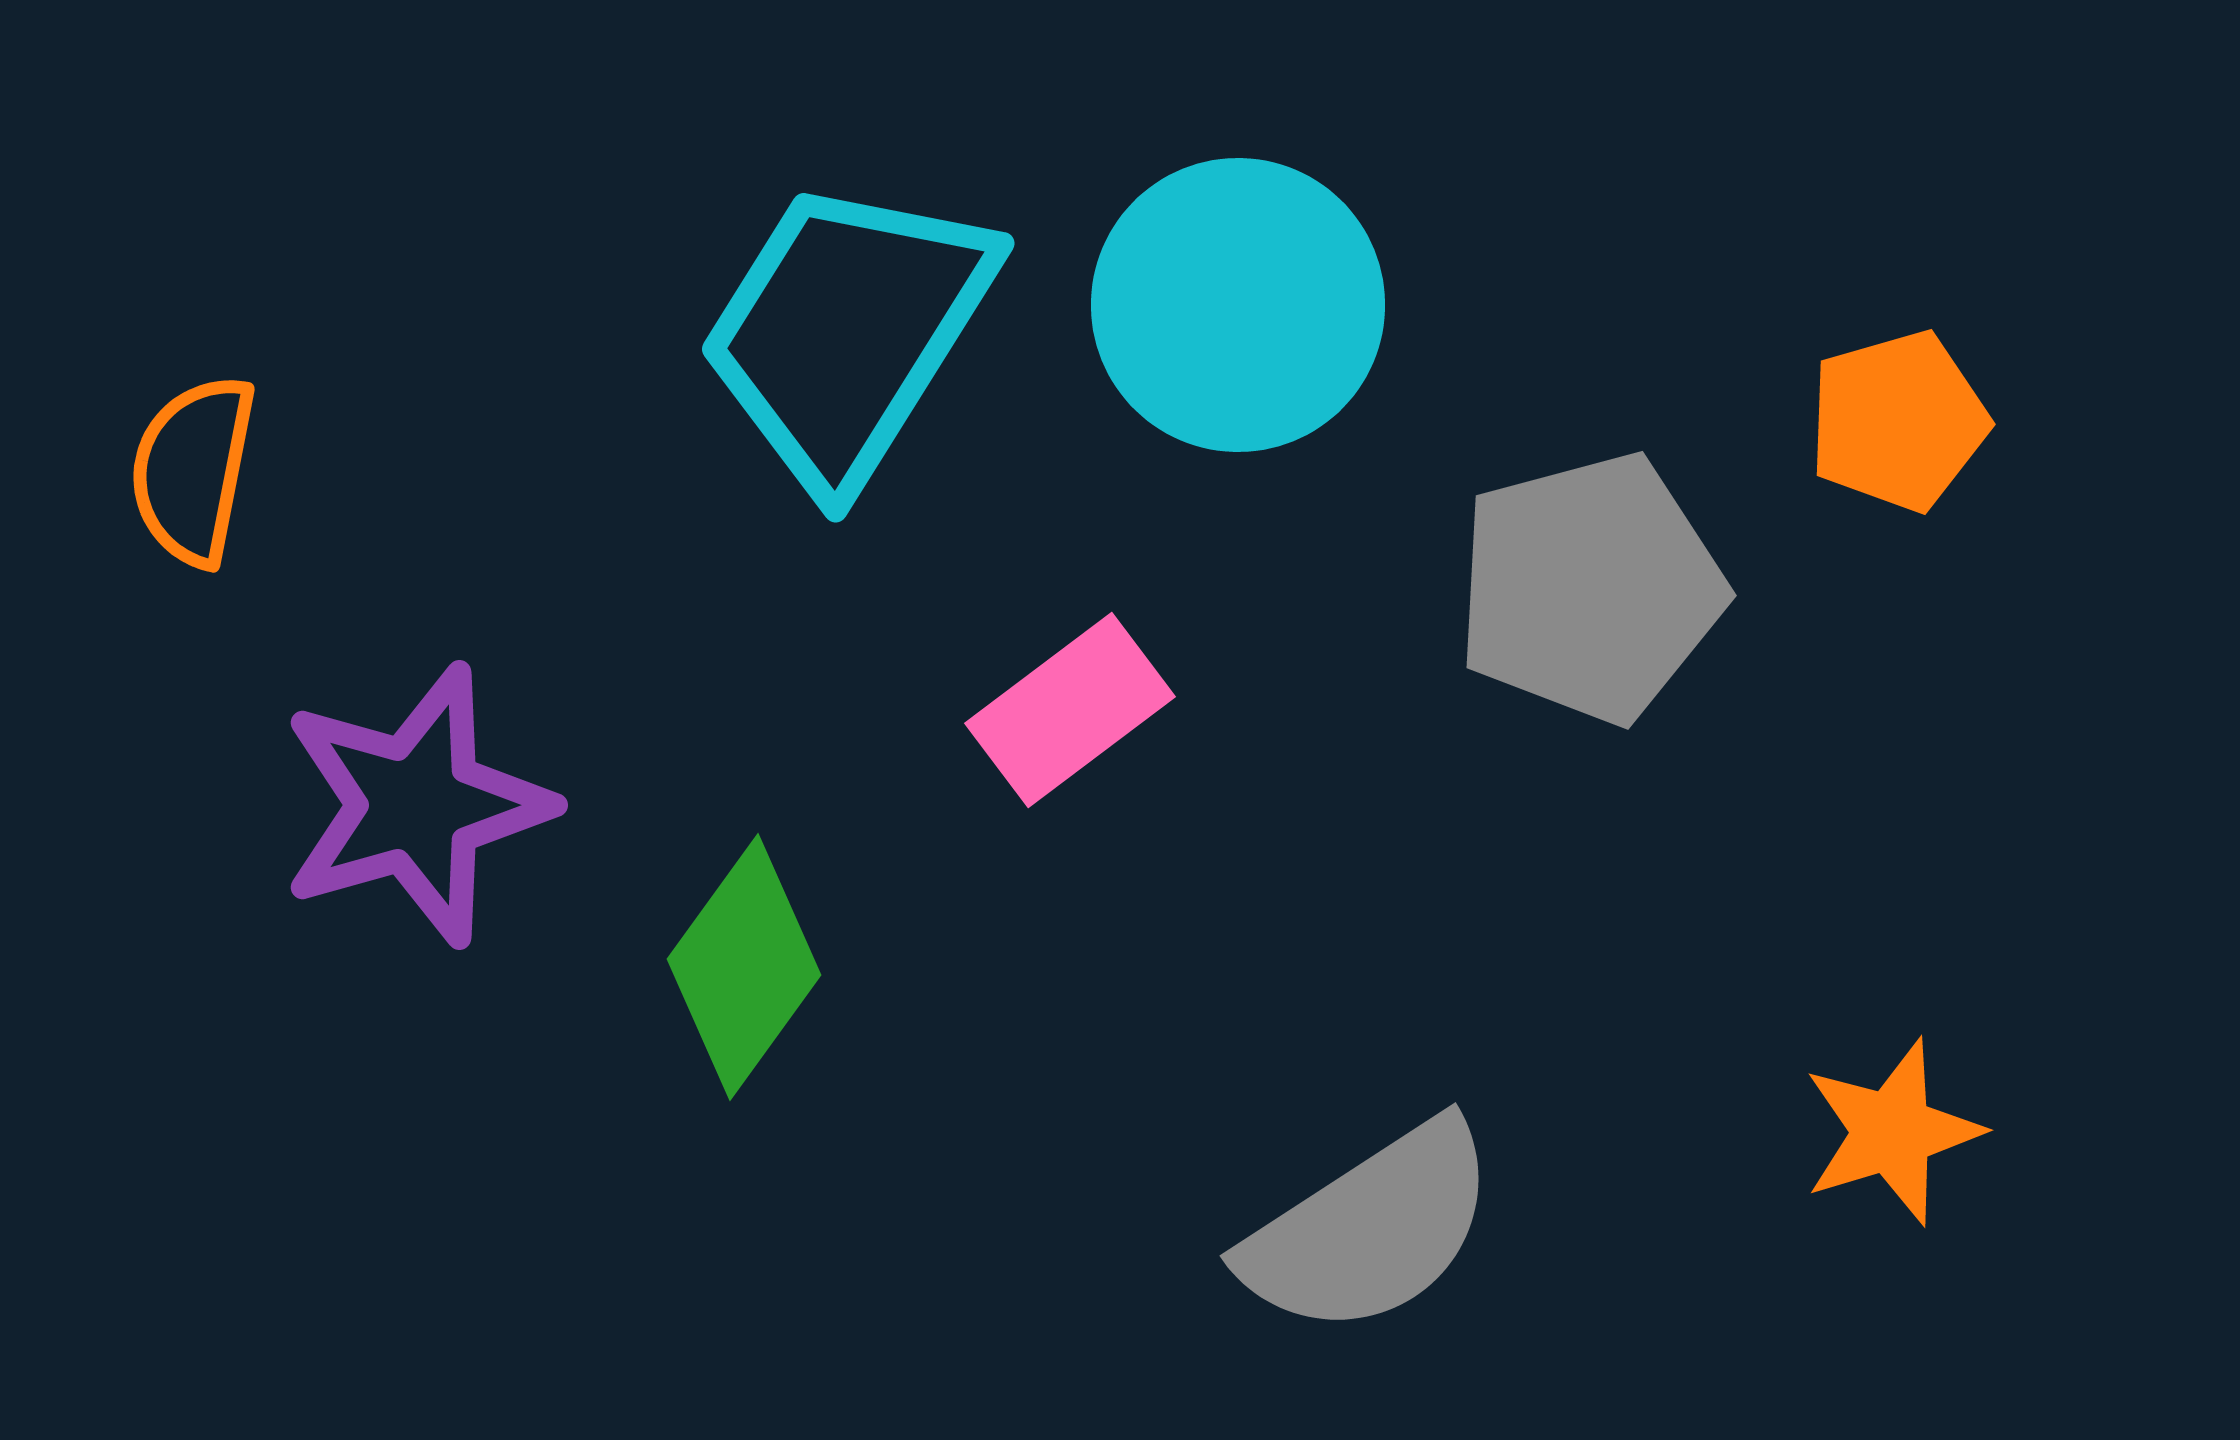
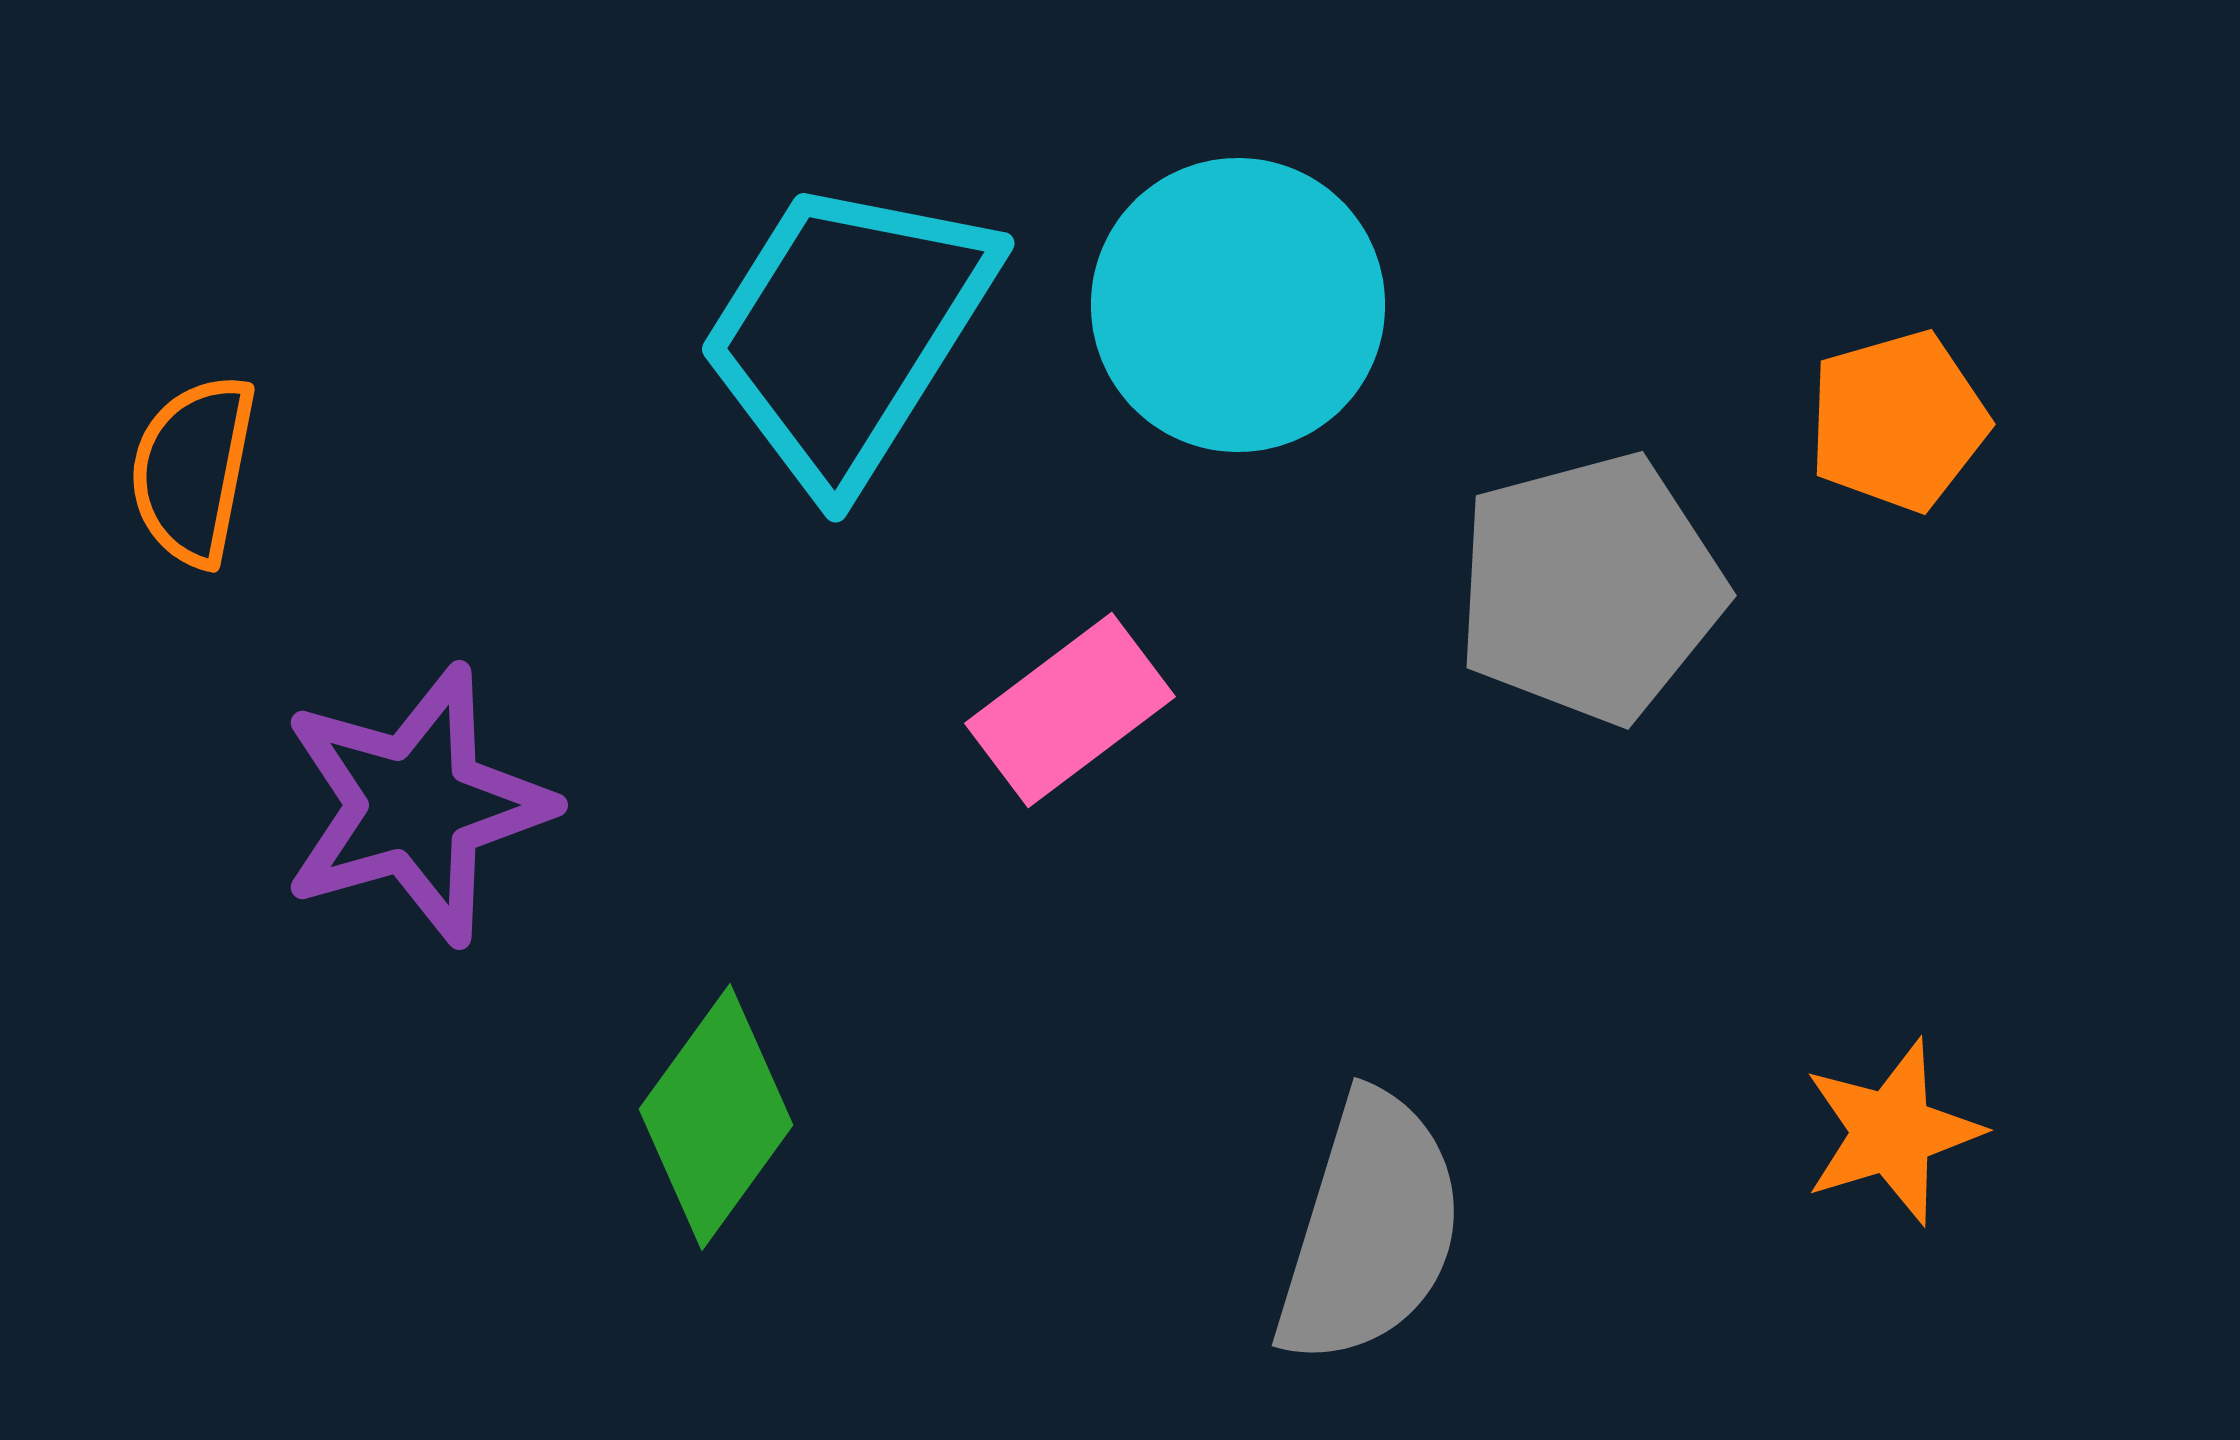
green diamond: moved 28 px left, 150 px down
gray semicircle: rotated 40 degrees counterclockwise
